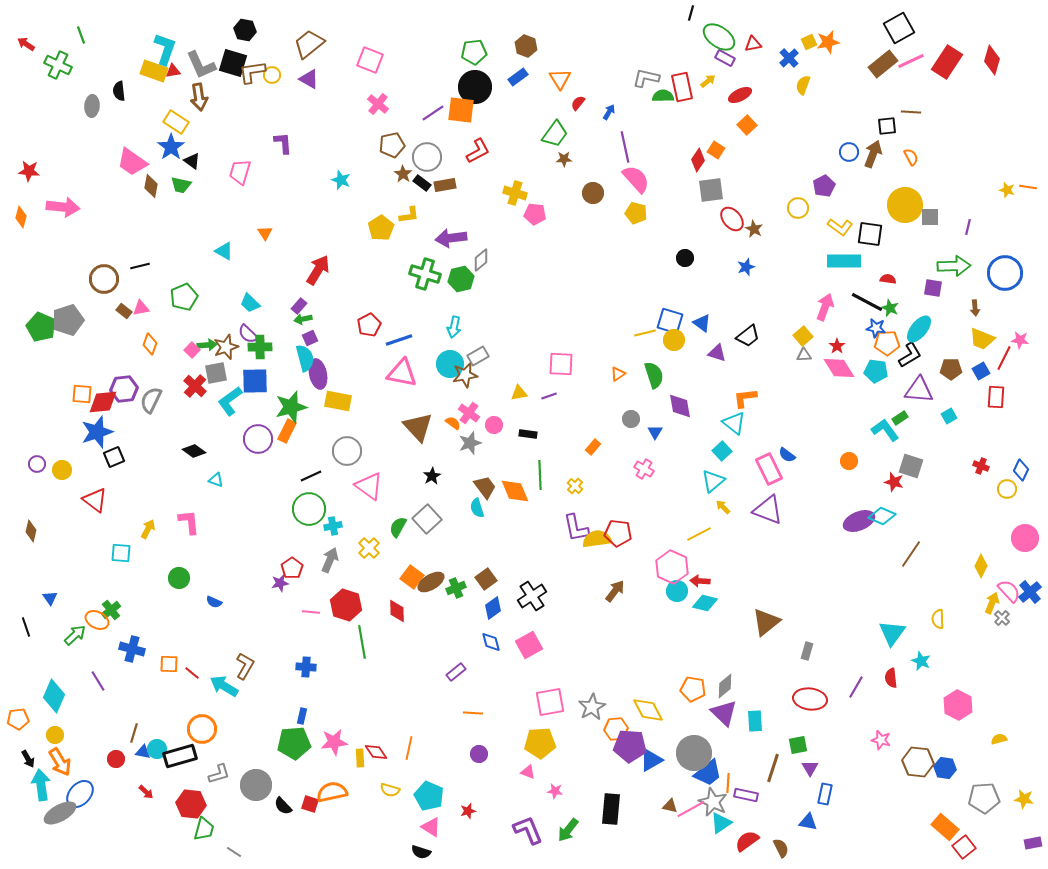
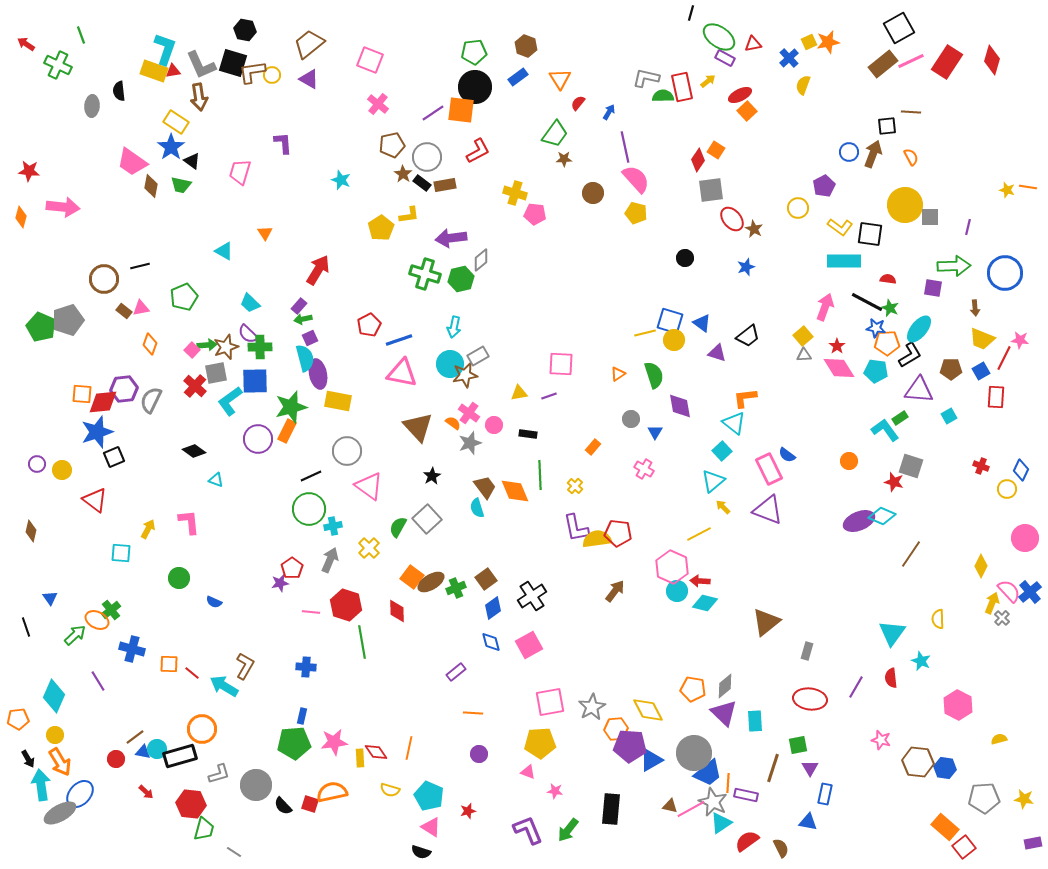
orange square at (747, 125): moved 14 px up
brown line at (134, 733): moved 1 px right, 4 px down; rotated 36 degrees clockwise
